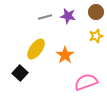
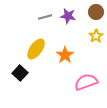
yellow star: rotated 16 degrees counterclockwise
